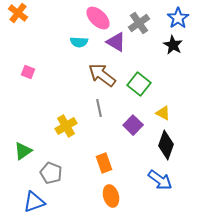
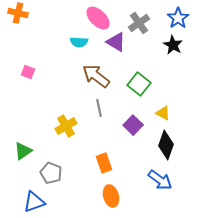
orange cross: rotated 24 degrees counterclockwise
brown arrow: moved 6 px left, 1 px down
